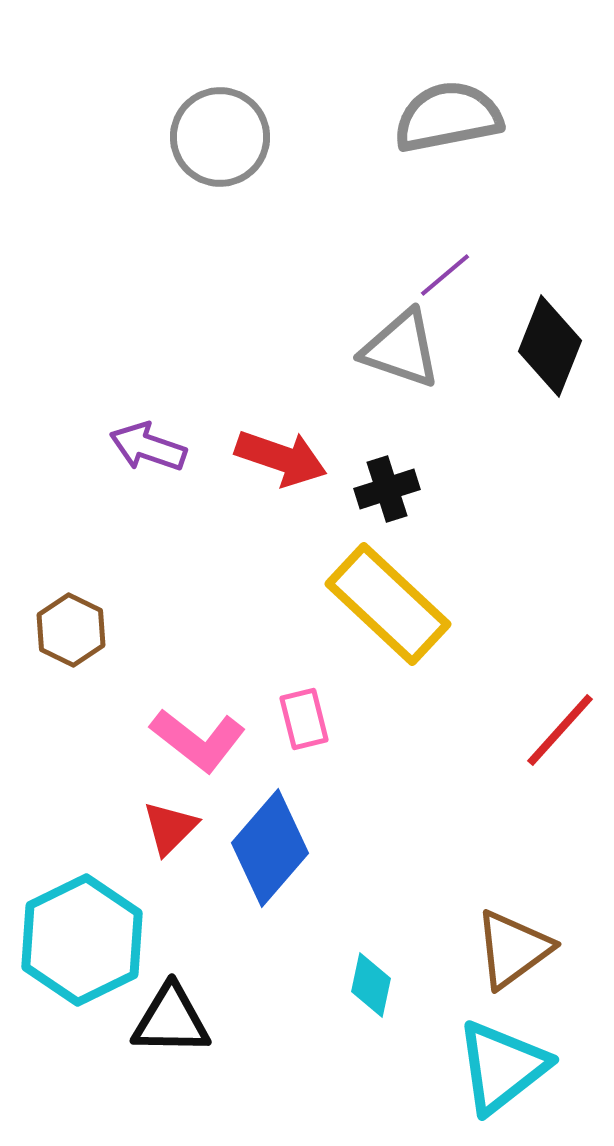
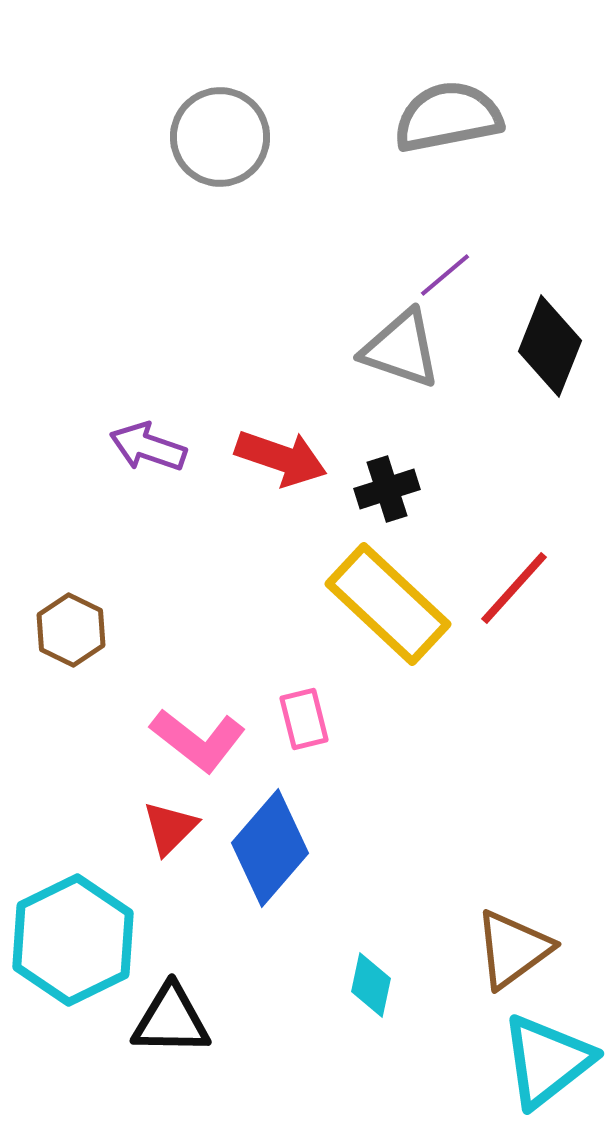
red line: moved 46 px left, 142 px up
cyan hexagon: moved 9 px left
cyan triangle: moved 45 px right, 6 px up
